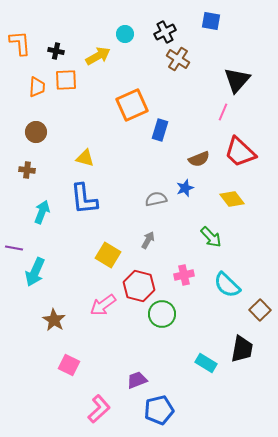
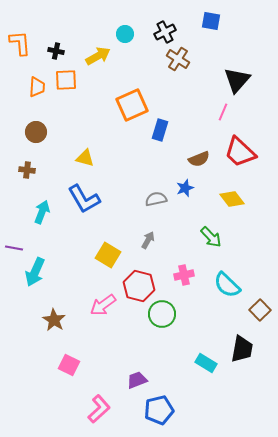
blue L-shape at (84, 199): rotated 24 degrees counterclockwise
